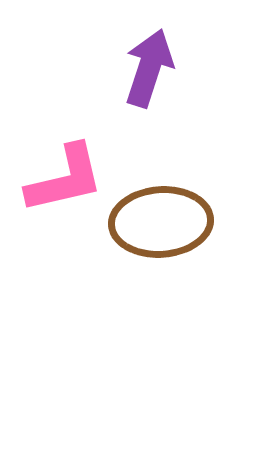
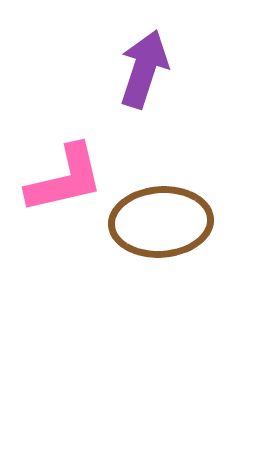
purple arrow: moved 5 px left, 1 px down
